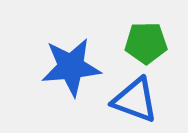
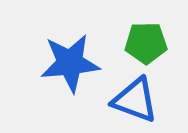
blue star: moved 1 px left, 4 px up
